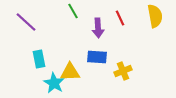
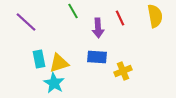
yellow triangle: moved 11 px left, 9 px up; rotated 15 degrees counterclockwise
